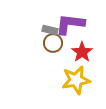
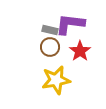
brown circle: moved 3 px left, 4 px down
red star: moved 2 px left, 1 px up
yellow star: moved 20 px left
